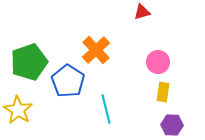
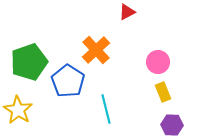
red triangle: moved 15 px left; rotated 12 degrees counterclockwise
yellow rectangle: rotated 30 degrees counterclockwise
